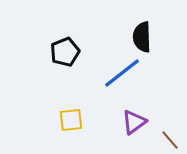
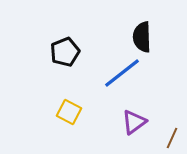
yellow square: moved 2 px left, 8 px up; rotated 35 degrees clockwise
brown line: moved 2 px right, 2 px up; rotated 65 degrees clockwise
